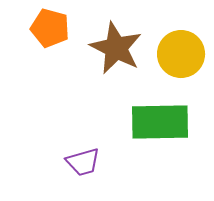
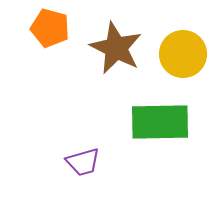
yellow circle: moved 2 px right
